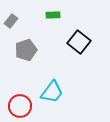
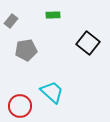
black square: moved 9 px right, 1 px down
gray pentagon: rotated 10 degrees clockwise
cyan trapezoid: rotated 85 degrees counterclockwise
